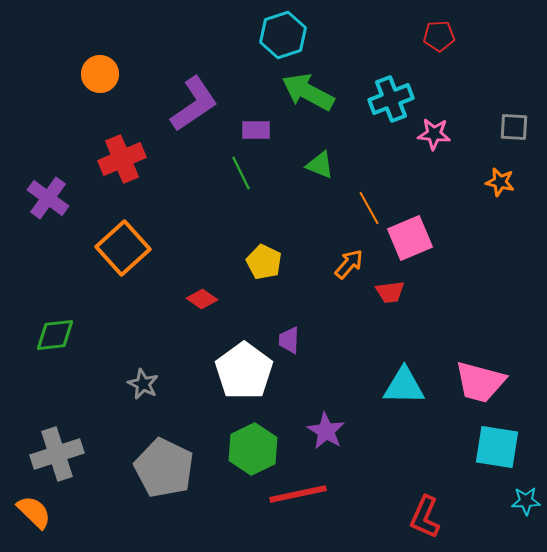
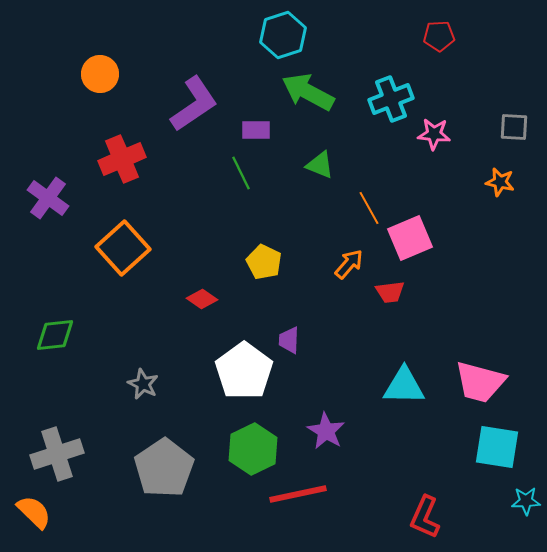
gray pentagon: rotated 12 degrees clockwise
